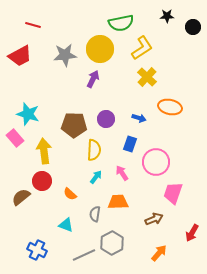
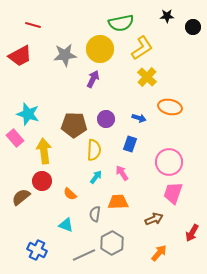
pink circle: moved 13 px right
